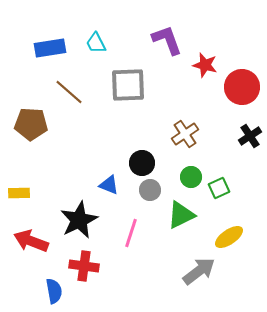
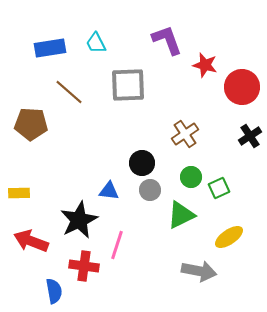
blue triangle: moved 6 px down; rotated 15 degrees counterclockwise
pink line: moved 14 px left, 12 px down
gray arrow: rotated 48 degrees clockwise
